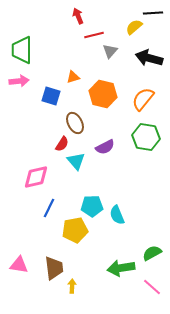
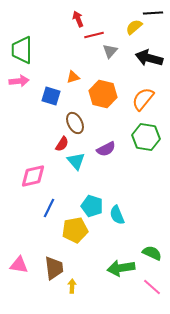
red arrow: moved 3 px down
purple semicircle: moved 1 px right, 2 px down
pink diamond: moved 3 px left, 1 px up
cyan pentagon: rotated 20 degrees clockwise
green semicircle: rotated 54 degrees clockwise
